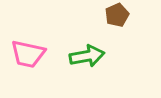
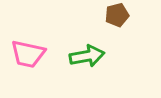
brown pentagon: rotated 10 degrees clockwise
